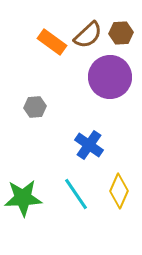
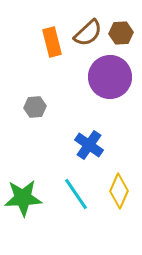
brown semicircle: moved 2 px up
orange rectangle: rotated 40 degrees clockwise
